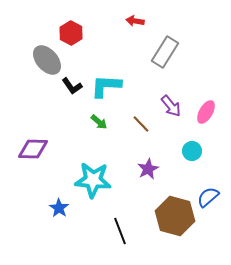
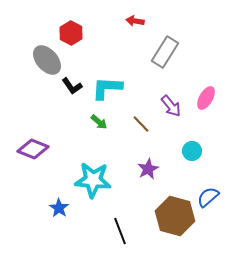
cyan L-shape: moved 1 px right, 2 px down
pink ellipse: moved 14 px up
purple diamond: rotated 20 degrees clockwise
